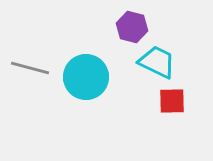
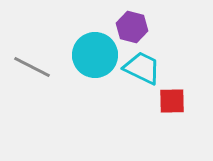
cyan trapezoid: moved 15 px left, 6 px down
gray line: moved 2 px right, 1 px up; rotated 12 degrees clockwise
cyan circle: moved 9 px right, 22 px up
